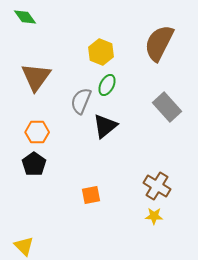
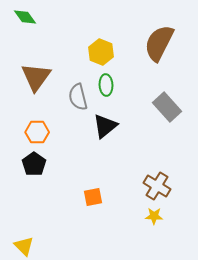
green ellipse: moved 1 px left; rotated 30 degrees counterclockwise
gray semicircle: moved 3 px left, 4 px up; rotated 36 degrees counterclockwise
orange square: moved 2 px right, 2 px down
